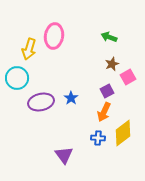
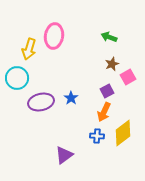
blue cross: moved 1 px left, 2 px up
purple triangle: rotated 30 degrees clockwise
